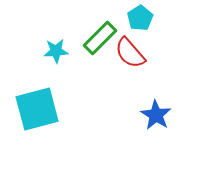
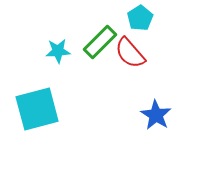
green rectangle: moved 4 px down
cyan star: moved 2 px right
